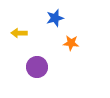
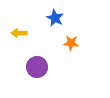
blue star: rotated 30 degrees counterclockwise
